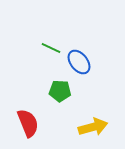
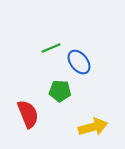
green line: rotated 48 degrees counterclockwise
red semicircle: moved 9 px up
